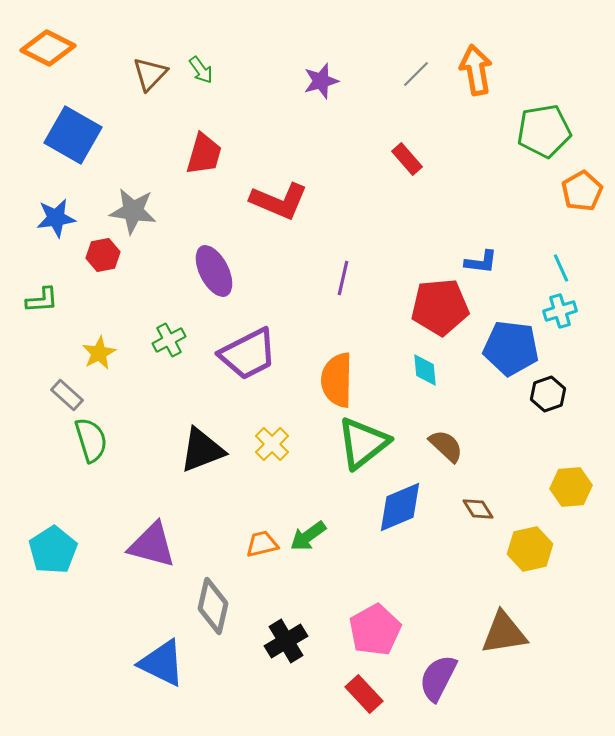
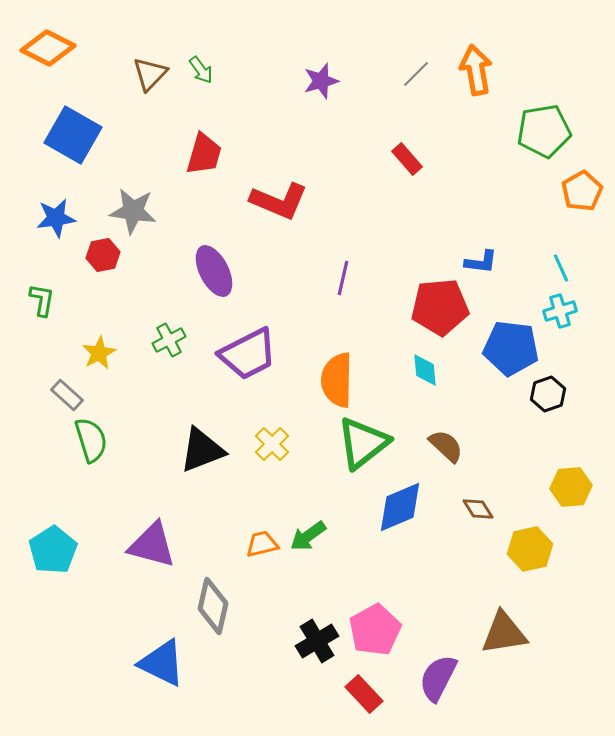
green L-shape at (42, 300): rotated 76 degrees counterclockwise
black cross at (286, 641): moved 31 px right
